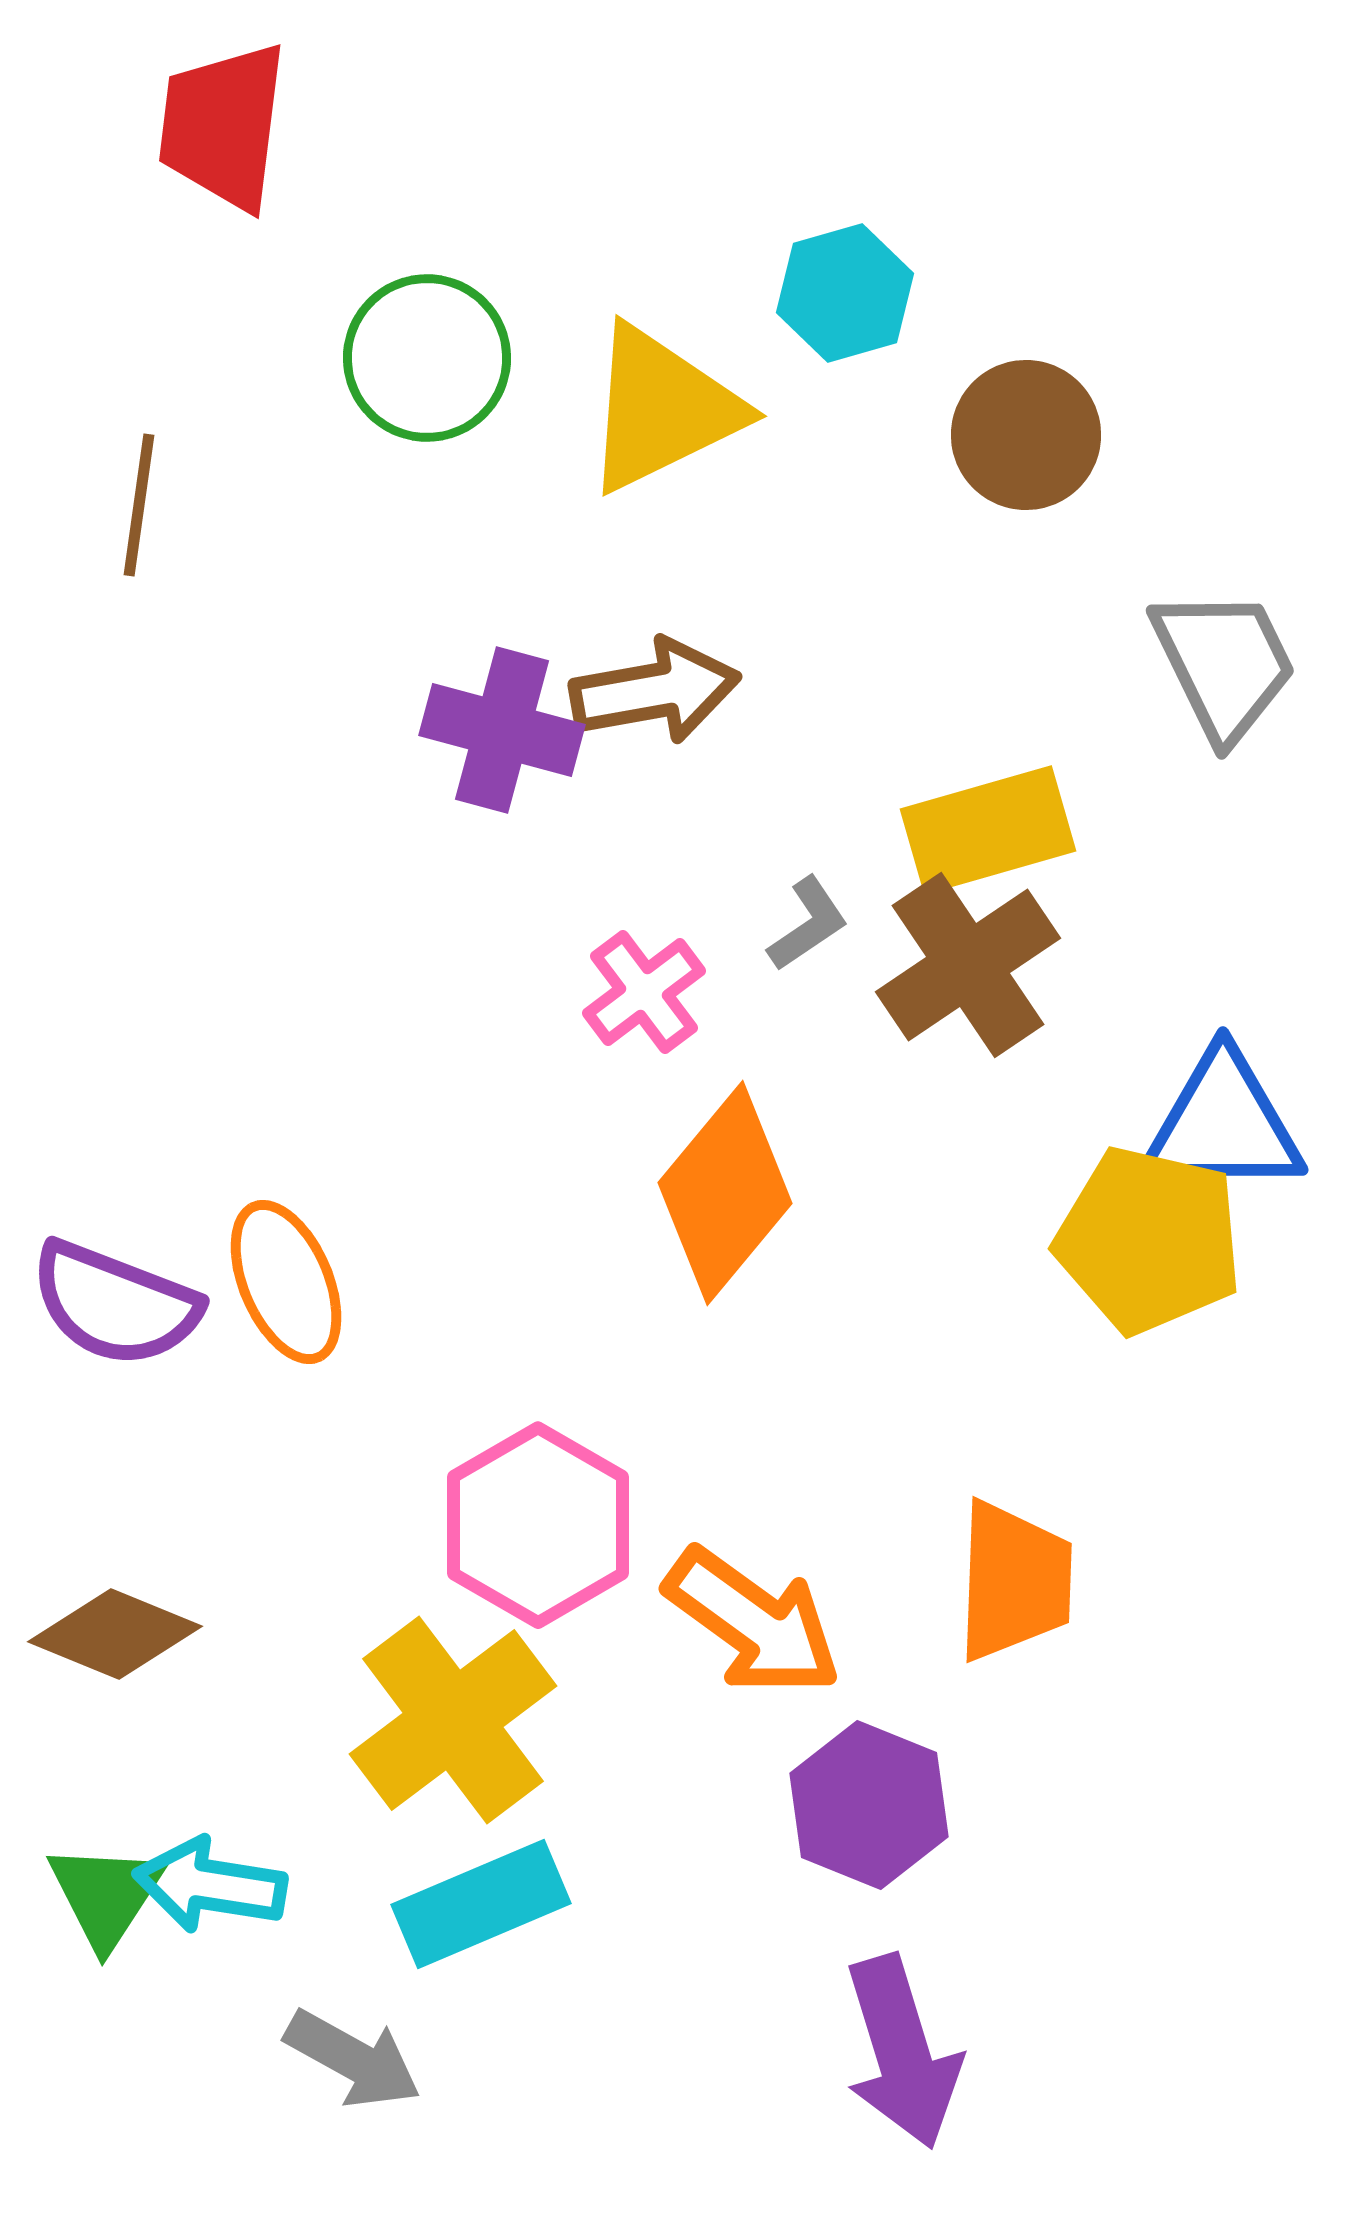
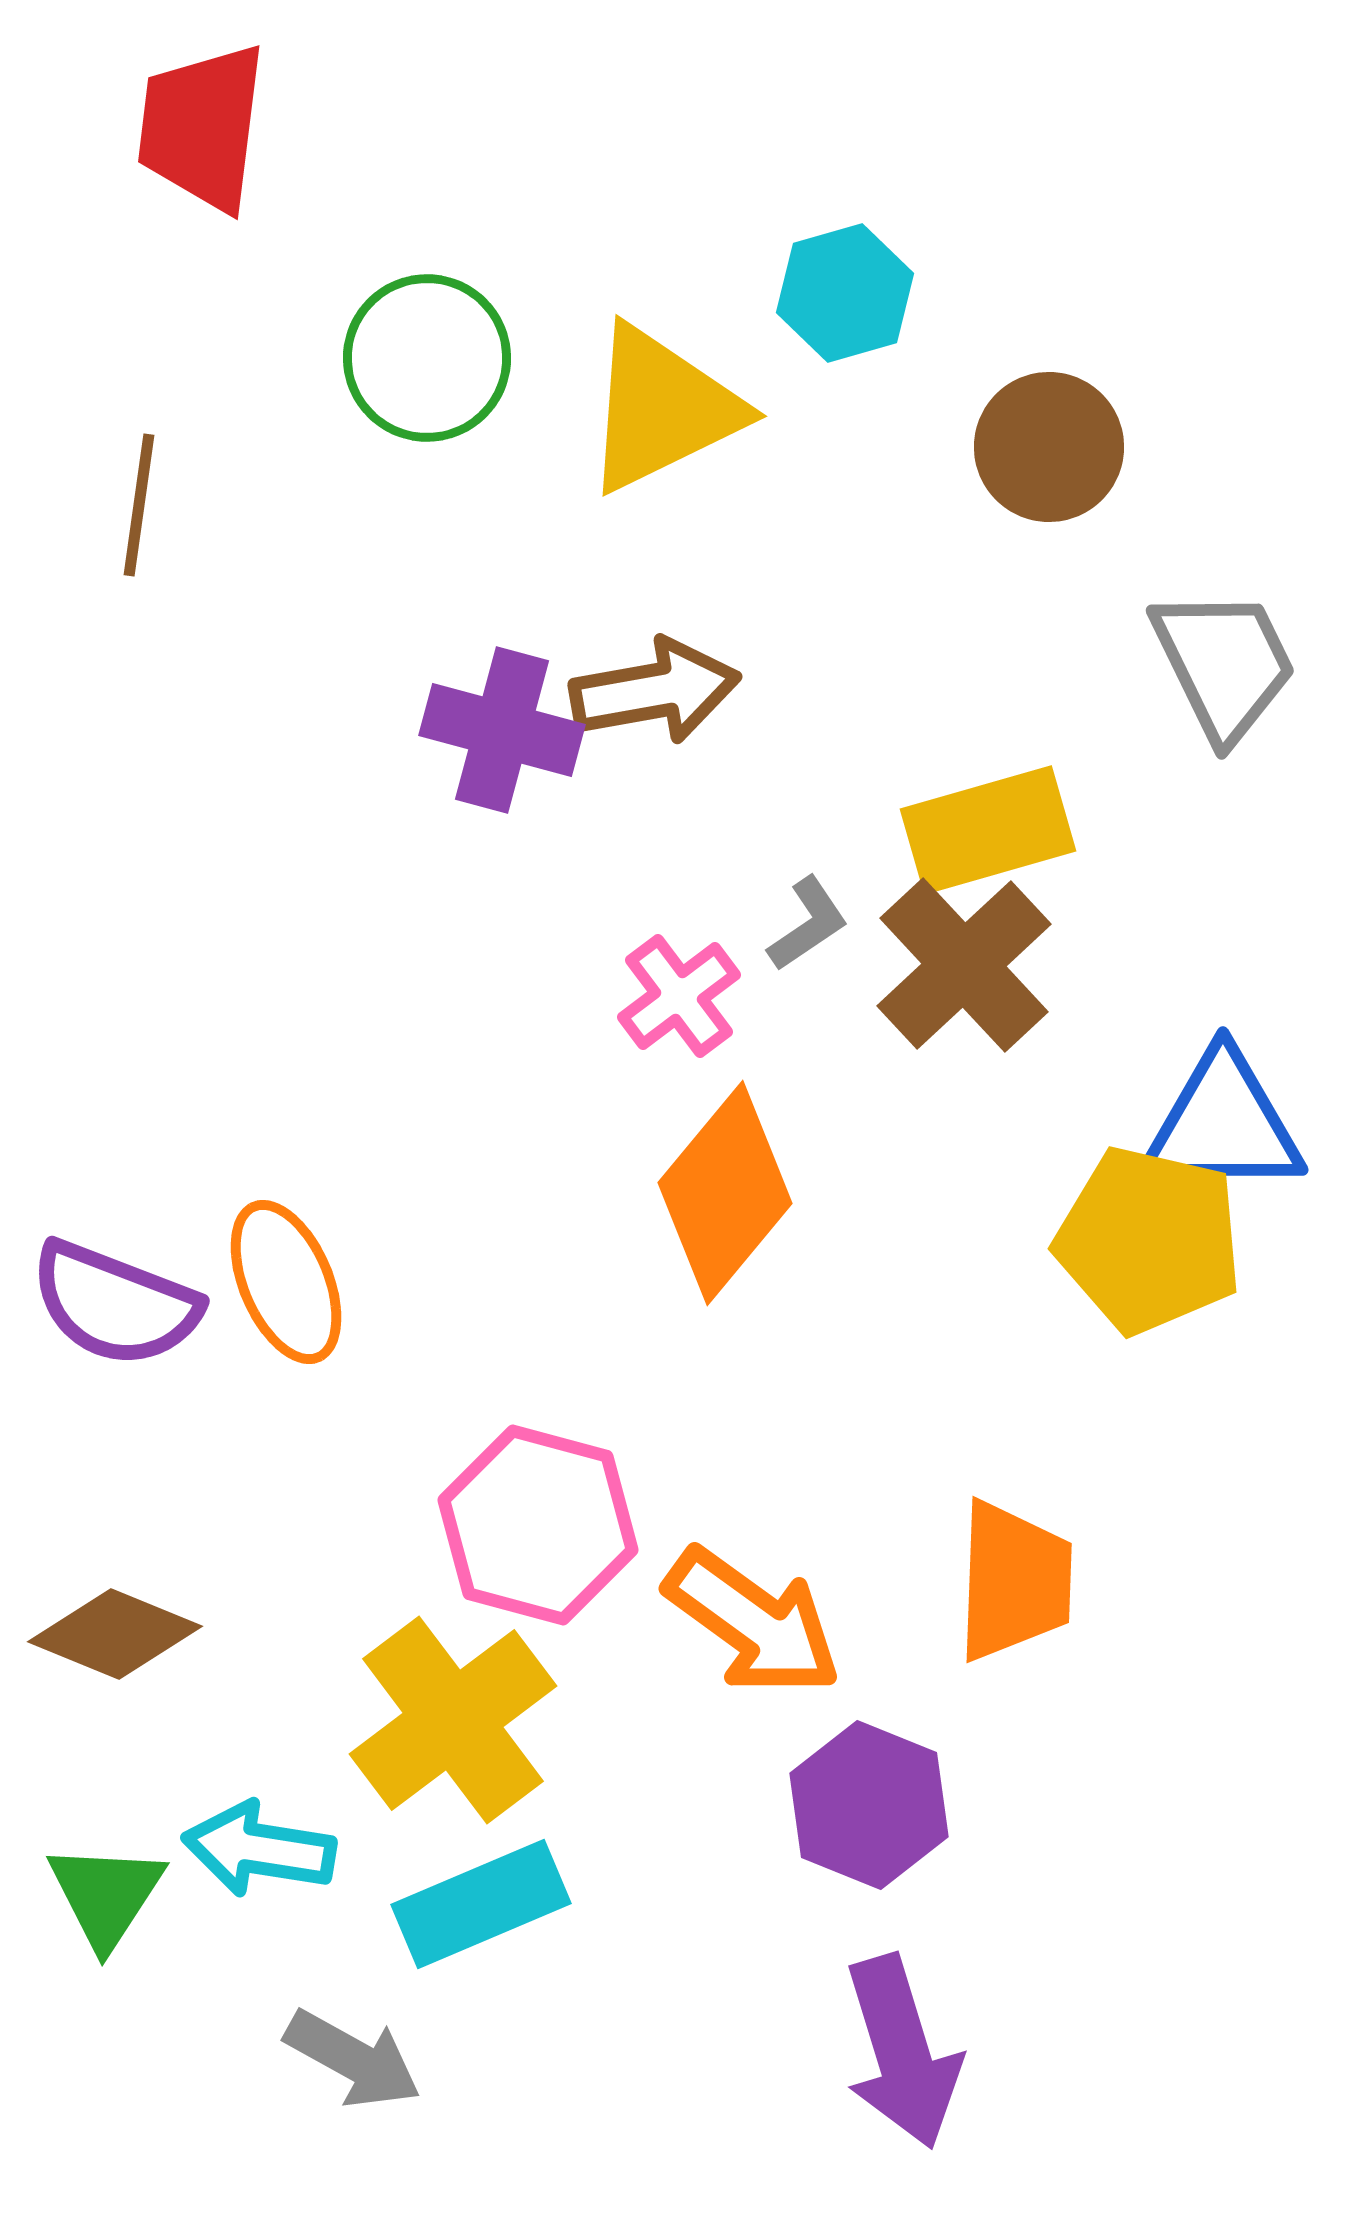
red trapezoid: moved 21 px left, 1 px down
brown circle: moved 23 px right, 12 px down
brown cross: moved 4 px left; rotated 9 degrees counterclockwise
pink cross: moved 35 px right, 4 px down
pink hexagon: rotated 15 degrees counterclockwise
cyan arrow: moved 49 px right, 36 px up
